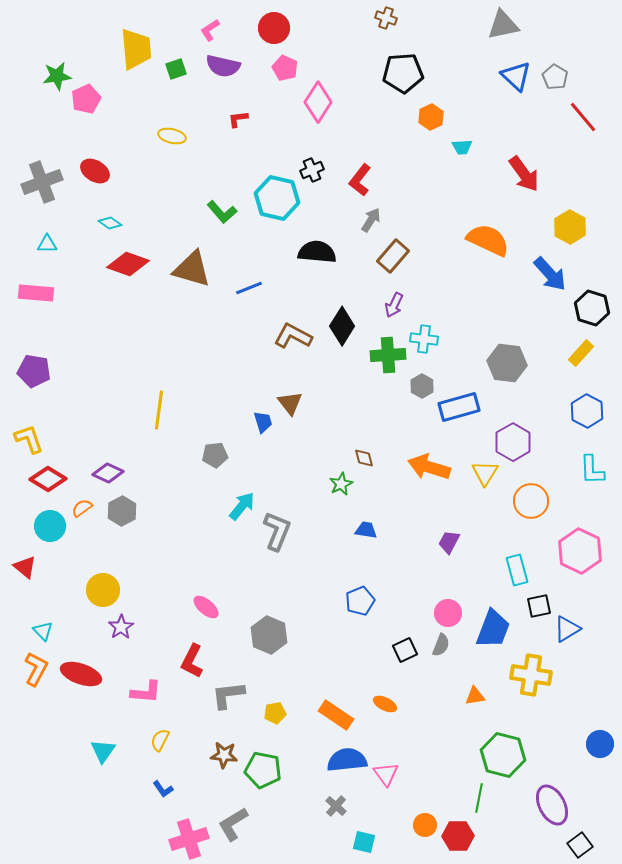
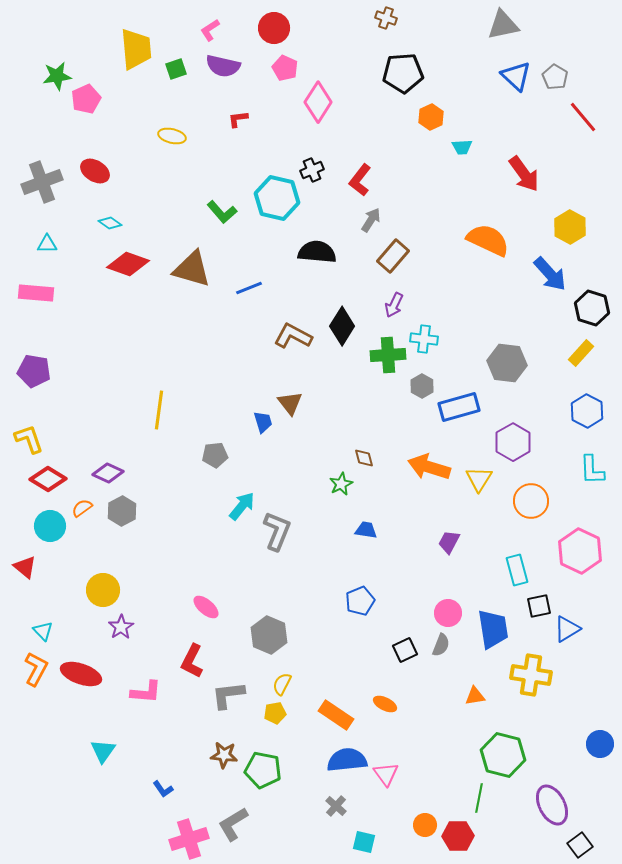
yellow triangle at (485, 473): moved 6 px left, 6 px down
blue trapezoid at (493, 629): rotated 30 degrees counterclockwise
yellow semicircle at (160, 740): moved 122 px right, 56 px up
